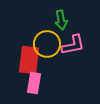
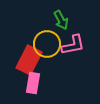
green arrow: rotated 18 degrees counterclockwise
red rectangle: rotated 20 degrees clockwise
pink rectangle: moved 1 px left
